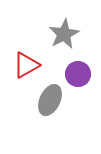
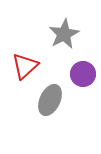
red triangle: moved 1 px left, 1 px down; rotated 12 degrees counterclockwise
purple circle: moved 5 px right
